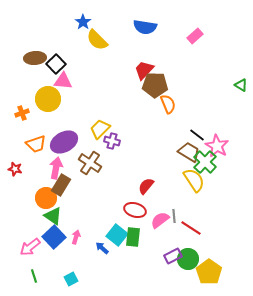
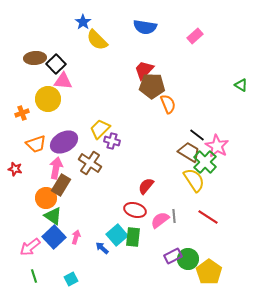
brown pentagon at (155, 85): moved 3 px left, 1 px down
red line at (191, 228): moved 17 px right, 11 px up
cyan square at (117, 235): rotated 10 degrees clockwise
